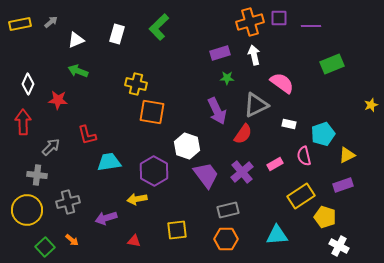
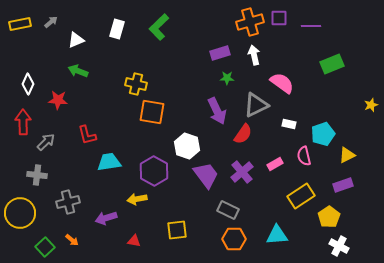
white rectangle at (117, 34): moved 5 px up
gray arrow at (51, 147): moved 5 px left, 5 px up
yellow circle at (27, 210): moved 7 px left, 3 px down
gray rectangle at (228, 210): rotated 40 degrees clockwise
yellow pentagon at (325, 217): moved 4 px right; rotated 20 degrees clockwise
orange hexagon at (226, 239): moved 8 px right
